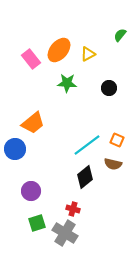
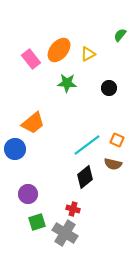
purple circle: moved 3 px left, 3 px down
green square: moved 1 px up
